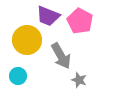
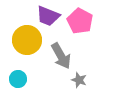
cyan circle: moved 3 px down
